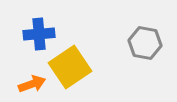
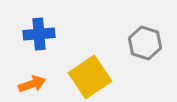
gray hexagon: rotated 8 degrees clockwise
yellow square: moved 20 px right, 10 px down
